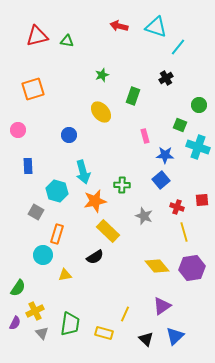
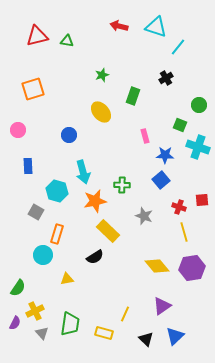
red cross at (177, 207): moved 2 px right
yellow triangle at (65, 275): moved 2 px right, 4 px down
